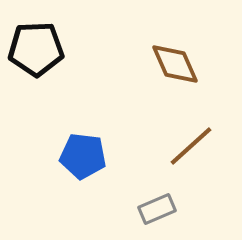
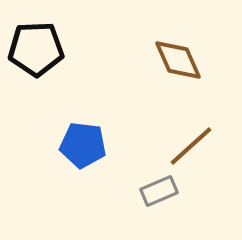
brown diamond: moved 3 px right, 4 px up
blue pentagon: moved 11 px up
gray rectangle: moved 2 px right, 18 px up
